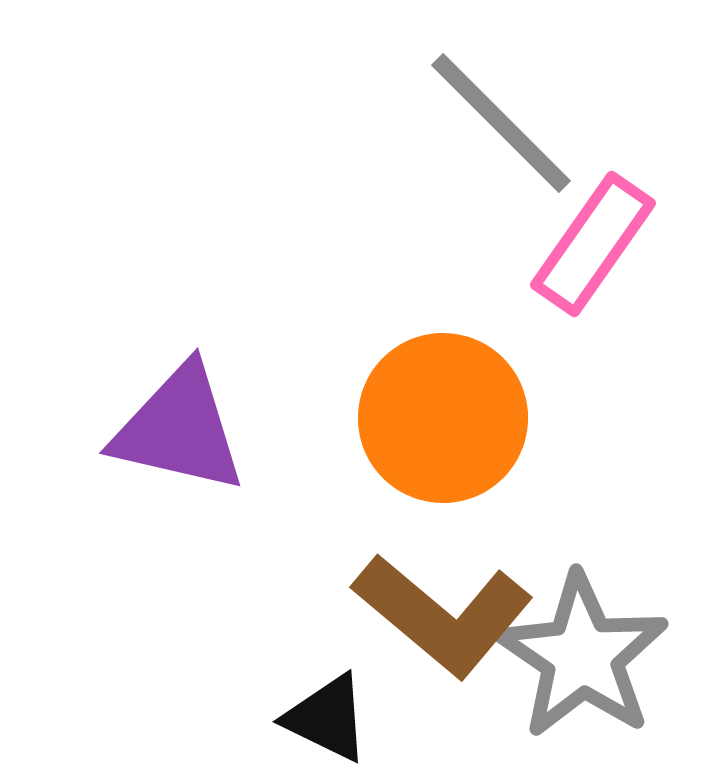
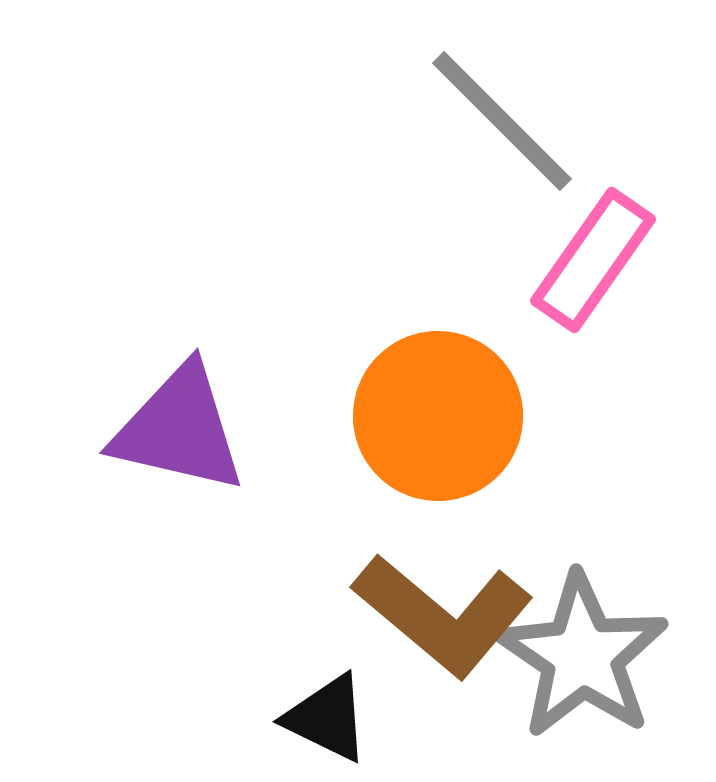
gray line: moved 1 px right, 2 px up
pink rectangle: moved 16 px down
orange circle: moved 5 px left, 2 px up
